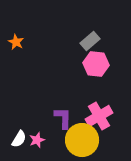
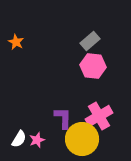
pink hexagon: moved 3 px left, 2 px down
yellow circle: moved 1 px up
